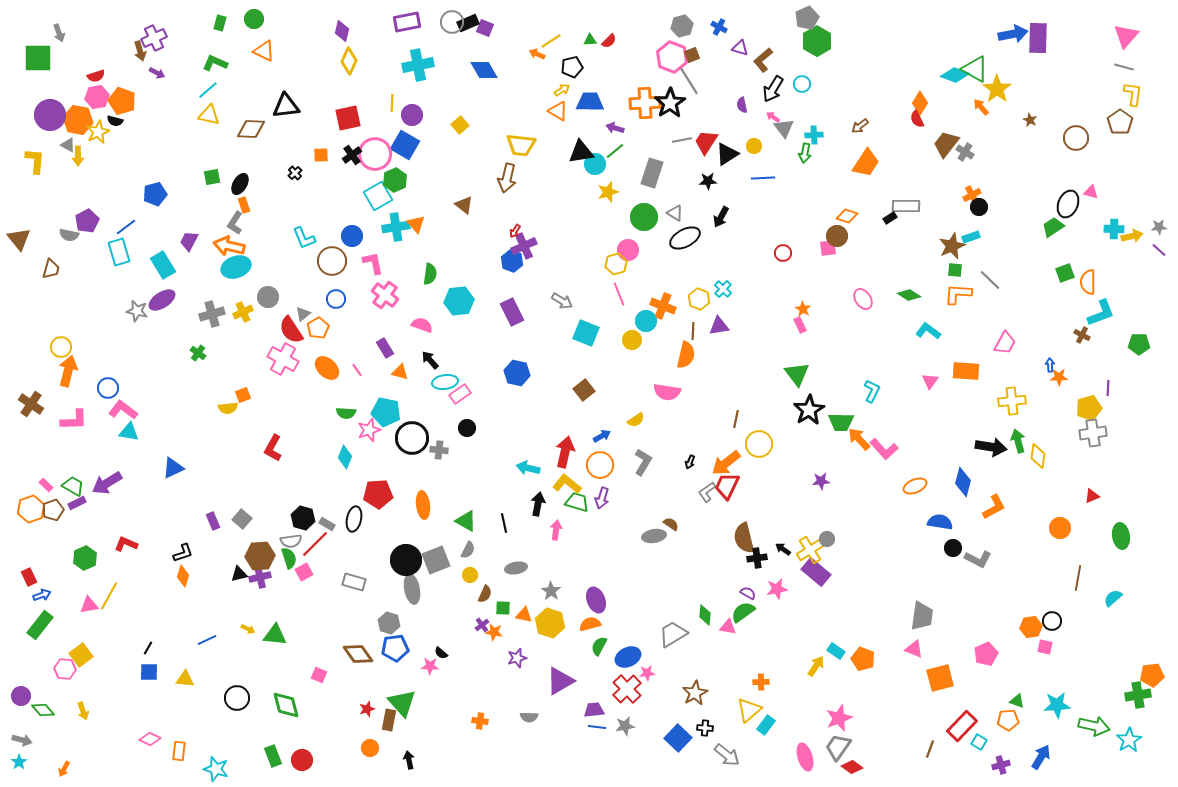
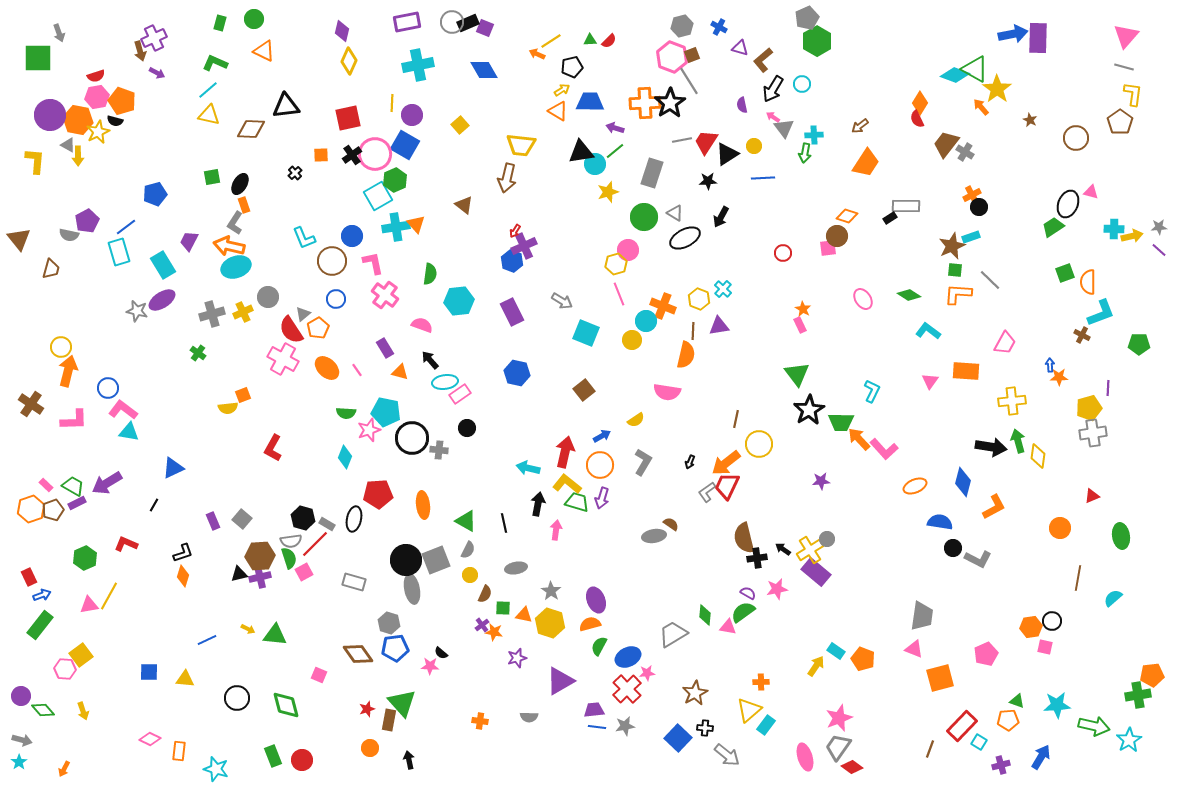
black line at (148, 648): moved 6 px right, 143 px up
